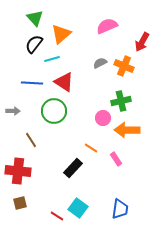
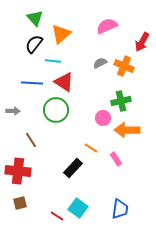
cyan line: moved 1 px right, 2 px down; rotated 21 degrees clockwise
green circle: moved 2 px right, 1 px up
